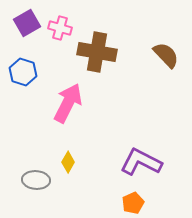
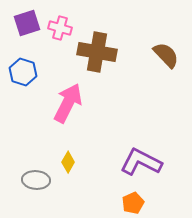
purple square: rotated 12 degrees clockwise
